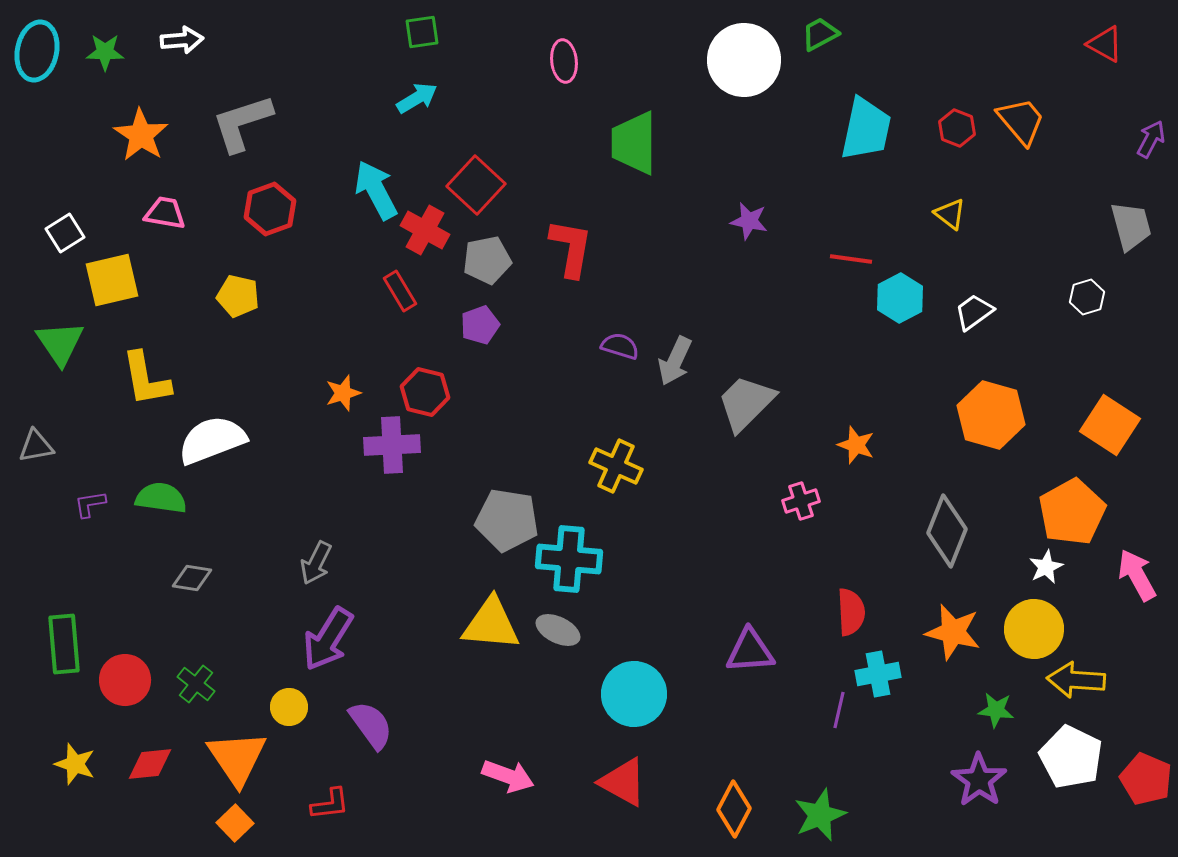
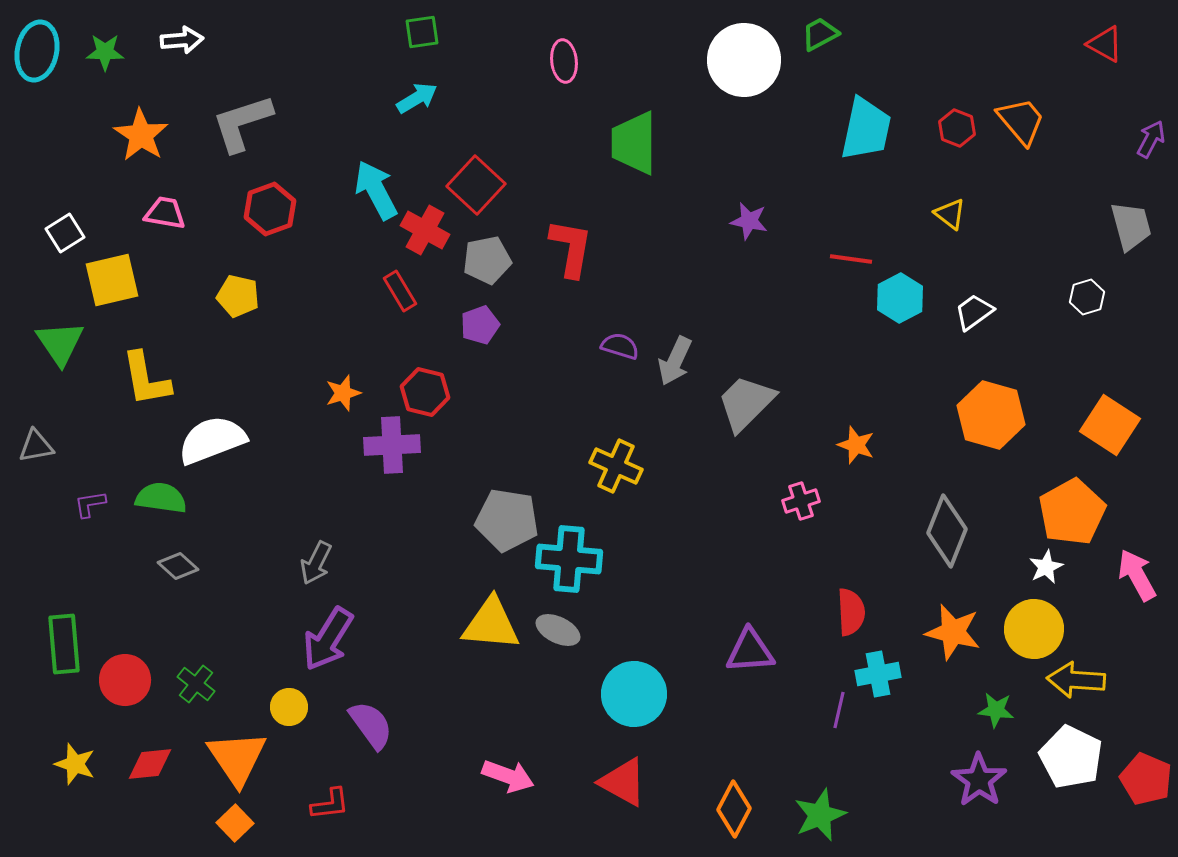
gray diamond at (192, 578): moved 14 px left, 12 px up; rotated 33 degrees clockwise
